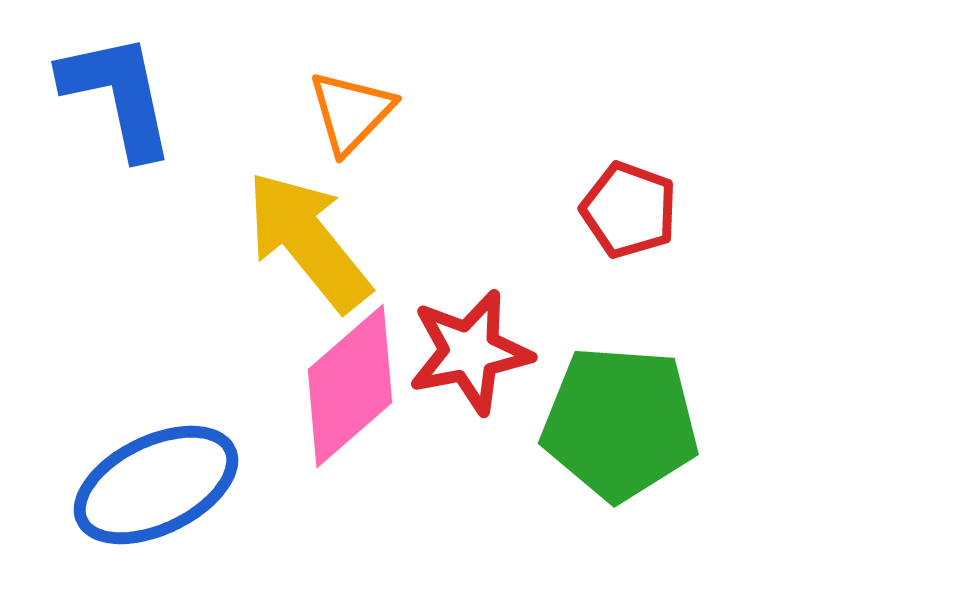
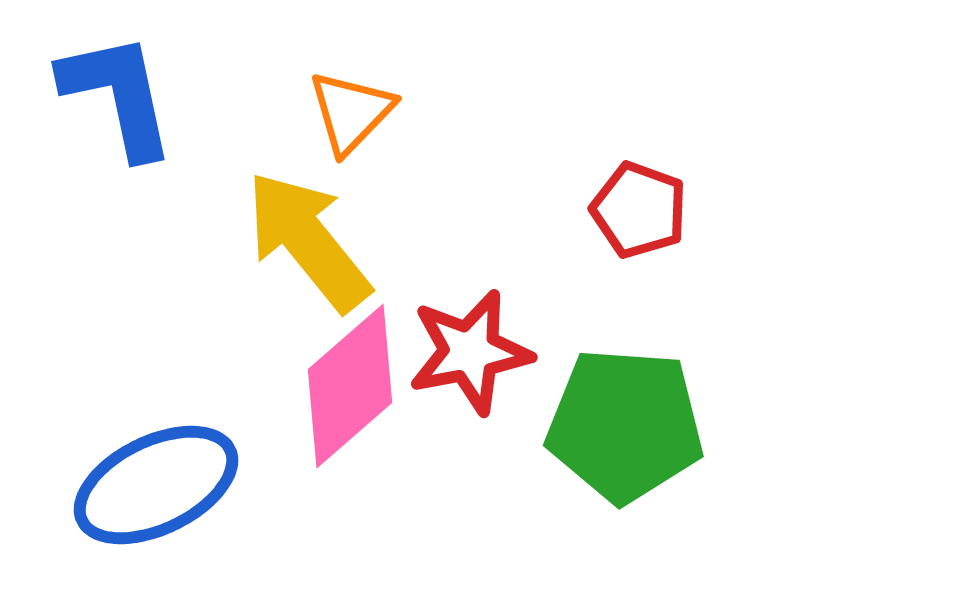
red pentagon: moved 10 px right
green pentagon: moved 5 px right, 2 px down
